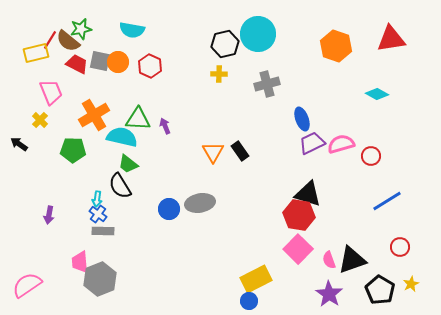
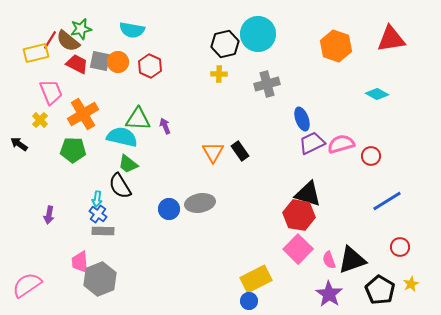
orange cross at (94, 115): moved 11 px left, 1 px up
